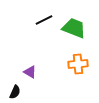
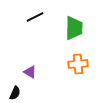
black line: moved 9 px left, 3 px up
green trapezoid: rotated 70 degrees clockwise
black semicircle: moved 1 px down
